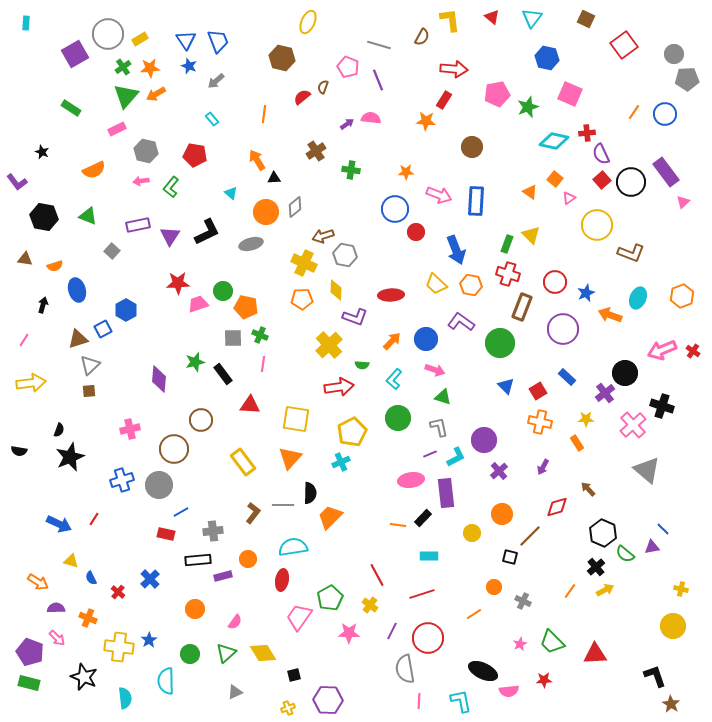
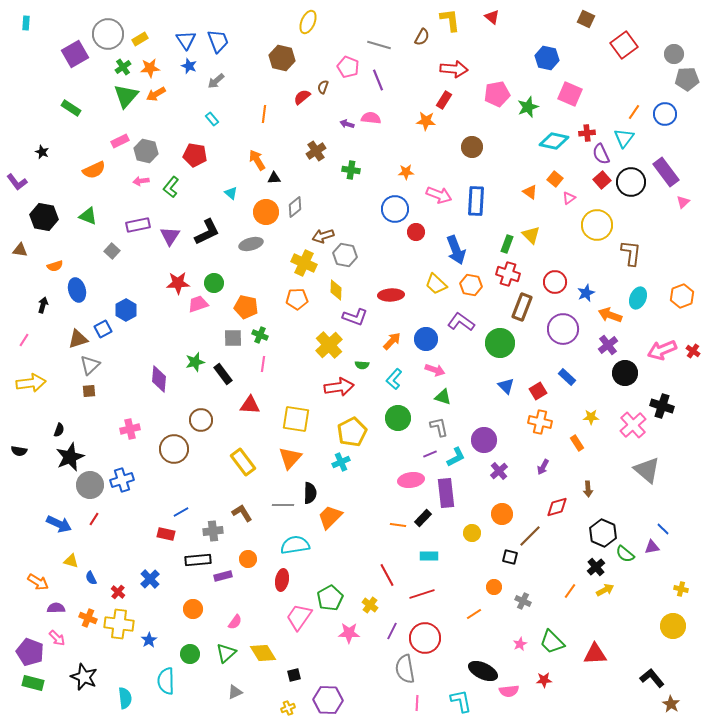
cyan triangle at (532, 18): moved 92 px right, 120 px down
purple arrow at (347, 124): rotated 128 degrees counterclockwise
pink rectangle at (117, 129): moved 3 px right, 12 px down
brown L-shape at (631, 253): rotated 104 degrees counterclockwise
brown triangle at (25, 259): moved 5 px left, 9 px up
green circle at (223, 291): moved 9 px left, 8 px up
orange pentagon at (302, 299): moved 5 px left
purple cross at (605, 393): moved 3 px right, 48 px up
yellow star at (586, 419): moved 5 px right, 2 px up
gray circle at (159, 485): moved 69 px left
brown arrow at (588, 489): rotated 140 degrees counterclockwise
brown L-shape at (253, 513): moved 11 px left; rotated 70 degrees counterclockwise
cyan semicircle at (293, 547): moved 2 px right, 2 px up
red line at (377, 575): moved 10 px right
orange circle at (195, 609): moved 2 px left
red circle at (428, 638): moved 3 px left
yellow cross at (119, 647): moved 23 px up
black L-shape at (655, 676): moved 3 px left, 2 px down; rotated 20 degrees counterclockwise
green rectangle at (29, 683): moved 4 px right
pink line at (419, 701): moved 2 px left, 2 px down
